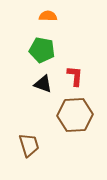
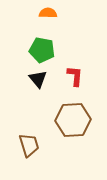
orange semicircle: moved 3 px up
black triangle: moved 5 px left, 5 px up; rotated 30 degrees clockwise
brown hexagon: moved 2 px left, 5 px down
